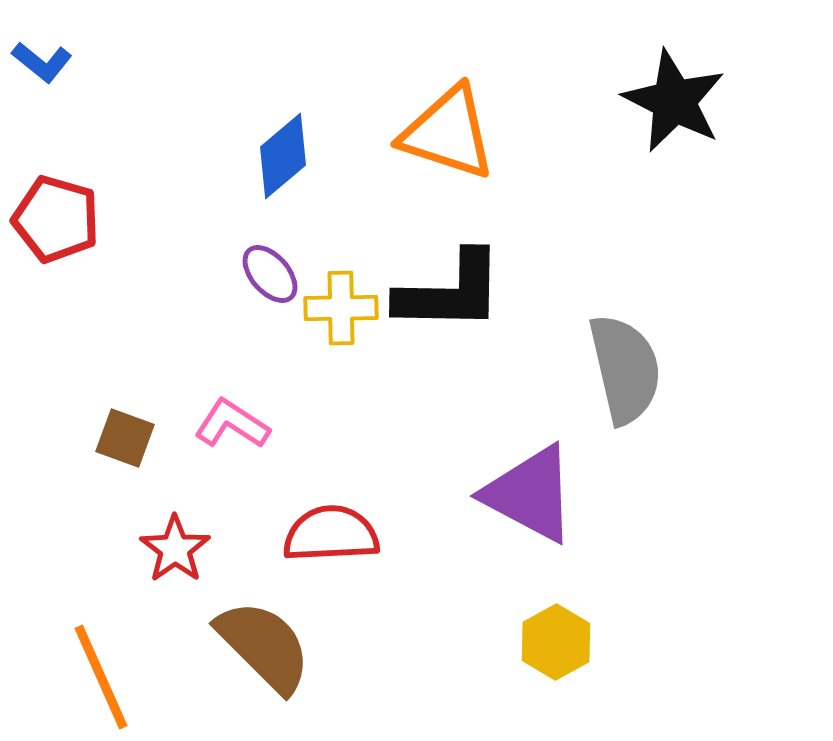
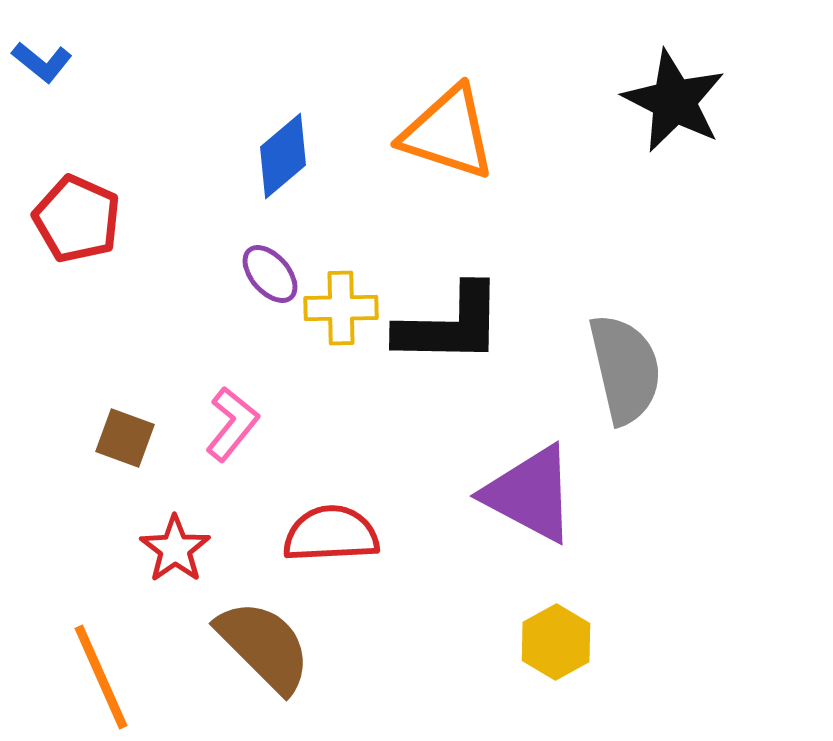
red pentagon: moved 21 px right; rotated 8 degrees clockwise
black L-shape: moved 33 px down
pink L-shape: rotated 96 degrees clockwise
